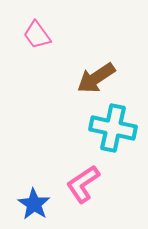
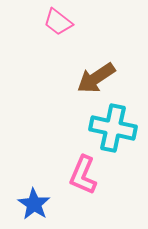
pink trapezoid: moved 21 px right, 13 px up; rotated 16 degrees counterclockwise
pink L-shape: moved 9 px up; rotated 33 degrees counterclockwise
